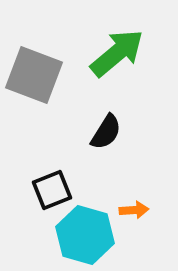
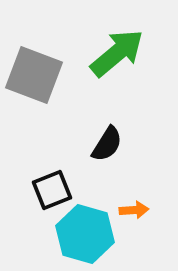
black semicircle: moved 1 px right, 12 px down
cyan hexagon: moved 1 px up
